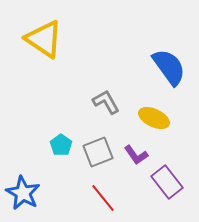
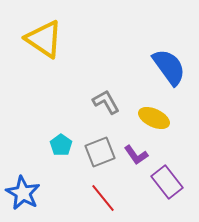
gray square: moved 2 px right
